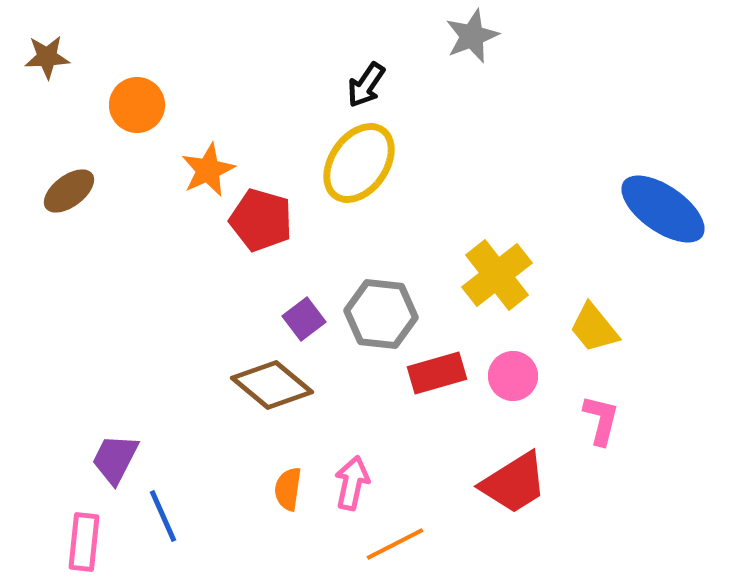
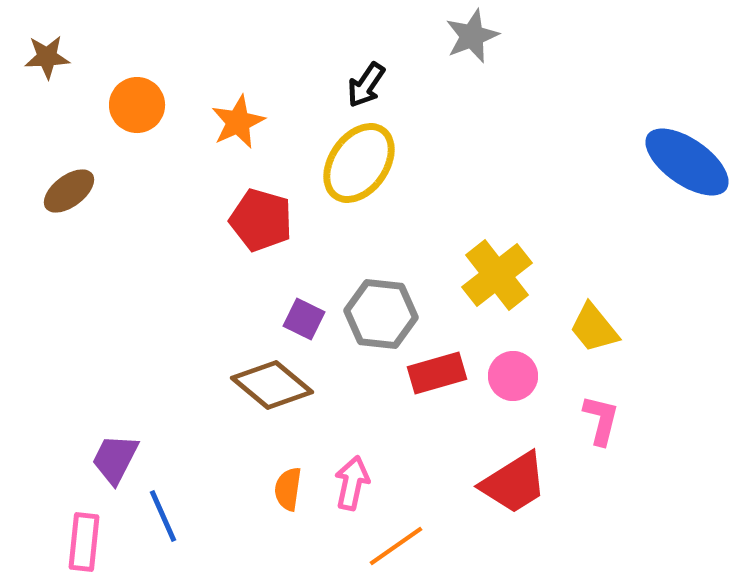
orange star: moved 30 px right, 48 px up
blue ellipse: moved 24 px right, 47 px up
purple square: rotated 27 degrees counterclockwise
orange line: moved 1 px right, 2 px down; rotated 8 degrees counterclockwise
